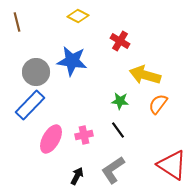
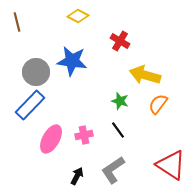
green star: rotated 12 degrees clockwise
red triangle: moved 1 px left
